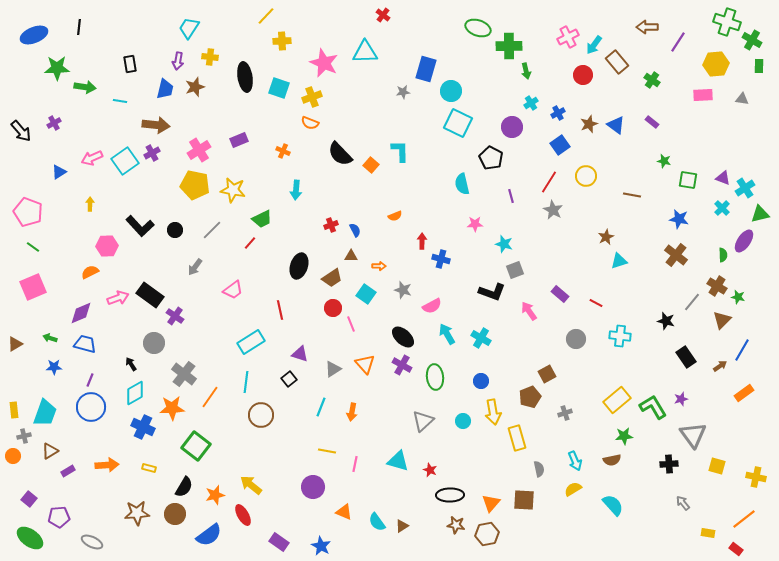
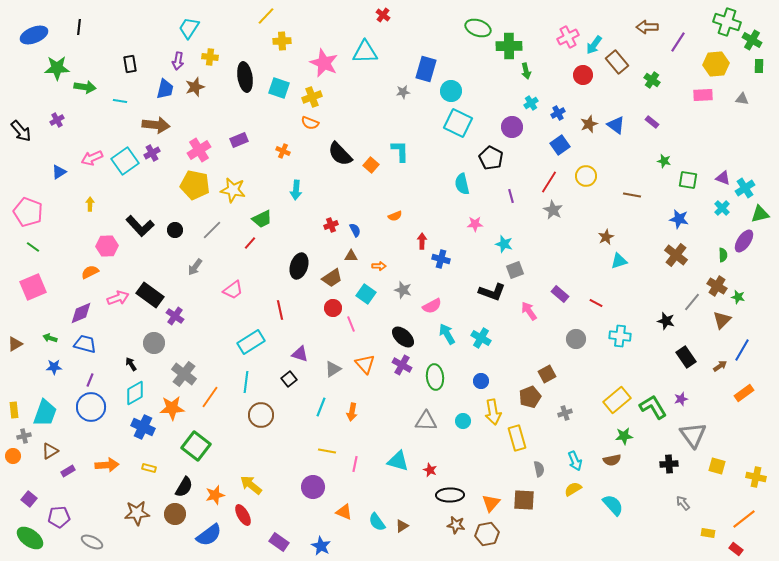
purple cross at (54, 123): moved 3 px right, 3 px up
gray triangle at (423, 421): moved 3 px right; rotated 45 degrees clockwise
